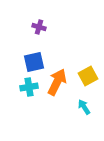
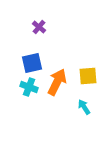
purple cross: rotated 24 degrees clockwise
blue square: moved 2 px left, 1 px down
yellow square: rotated 24 degrees clockwise
cyan cross: rotated 30 degrees clockwise
